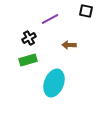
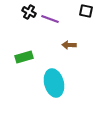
purple line: rotated 48 degrees clockwise
black cross: moved 26 px up; rotated 32 degrees counterclockwise
green rectangle: moved 4 px left, 3 px up
cyan ellipse: rotated 36 degrees counterclockwise
